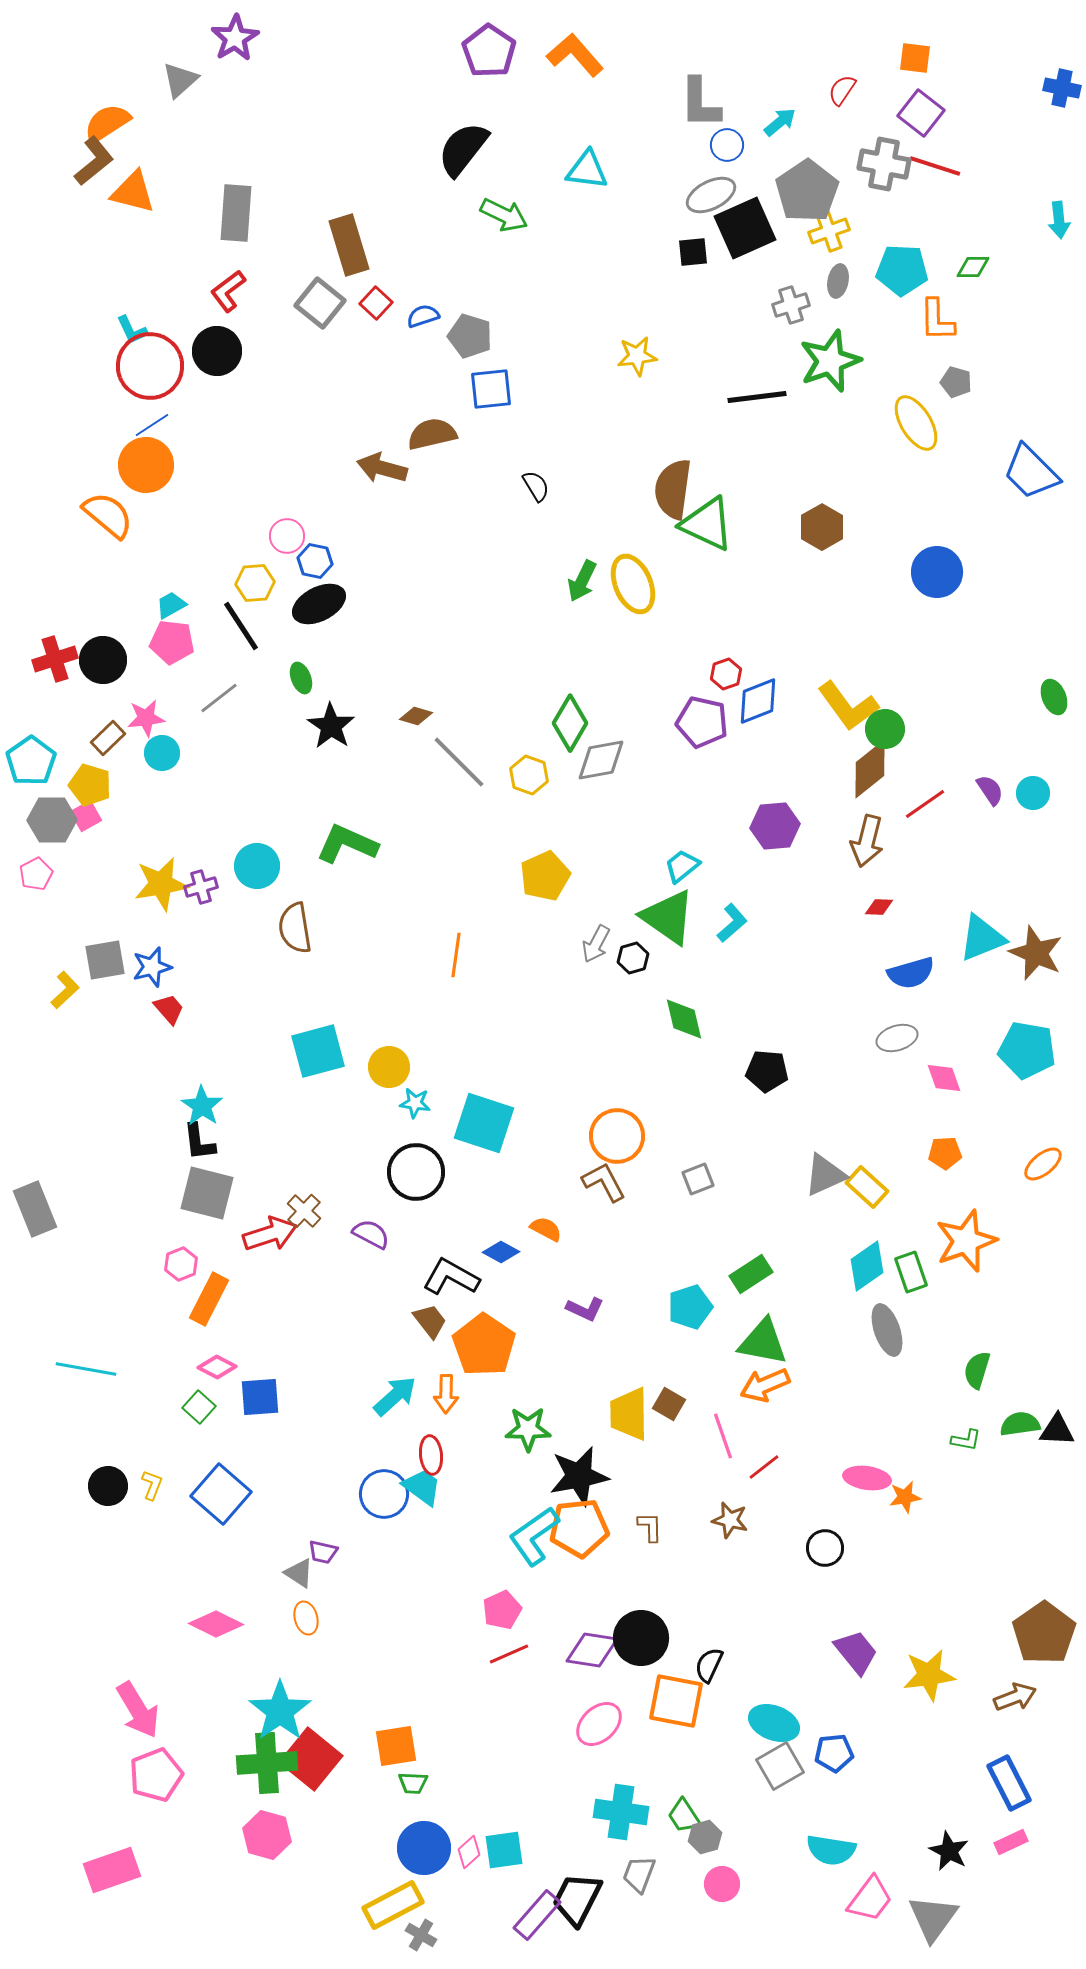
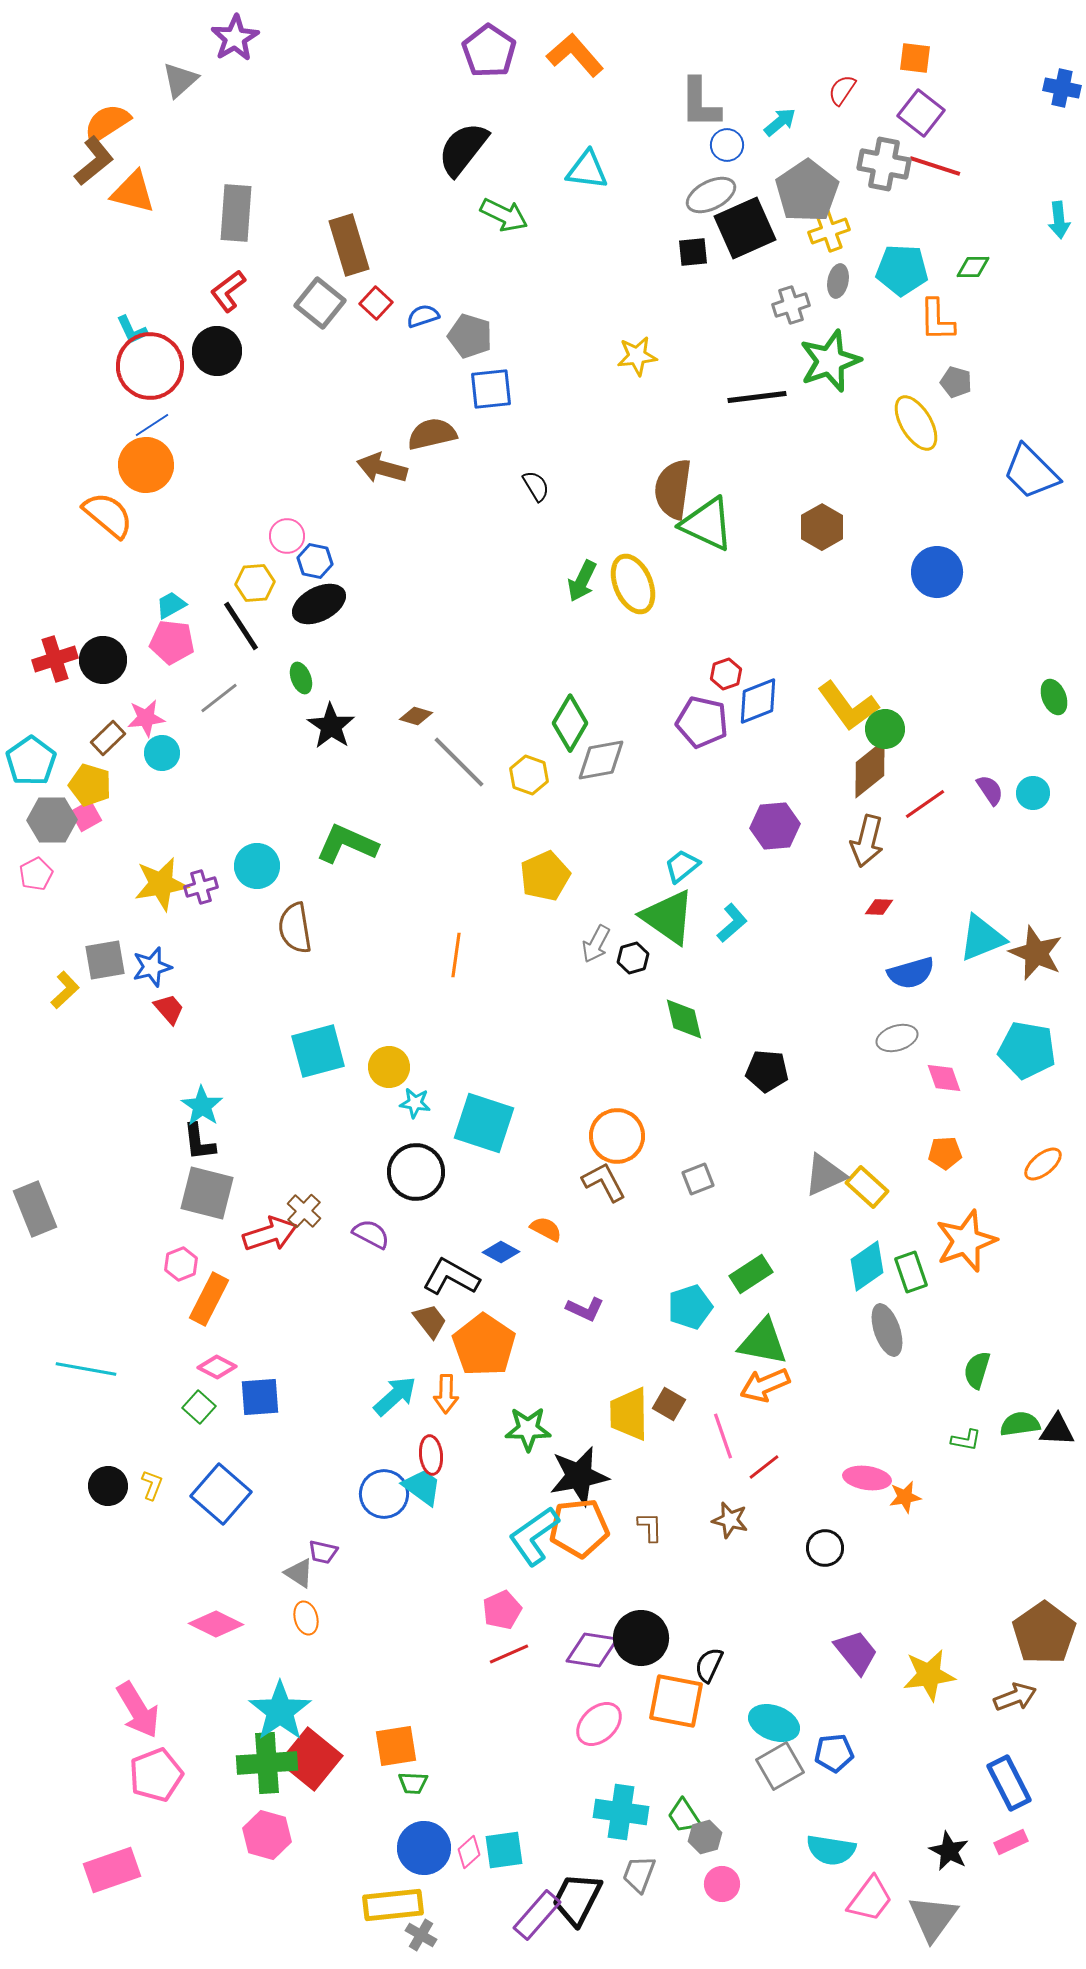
yellow rectangle at (393, 1905): rotated 22 degrees clockwise
